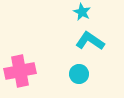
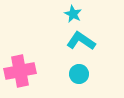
cyan star: moved 9 px left, 2 px down
cyan L-shape: moved 9 px left
